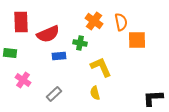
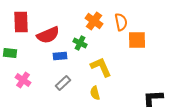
red semicircle: moved 1 px down
green cross: rotated 16 degrees clockwise
blue rectangle: moved 1 px right
gray rectangle: moved 9 px right, 11 px up
